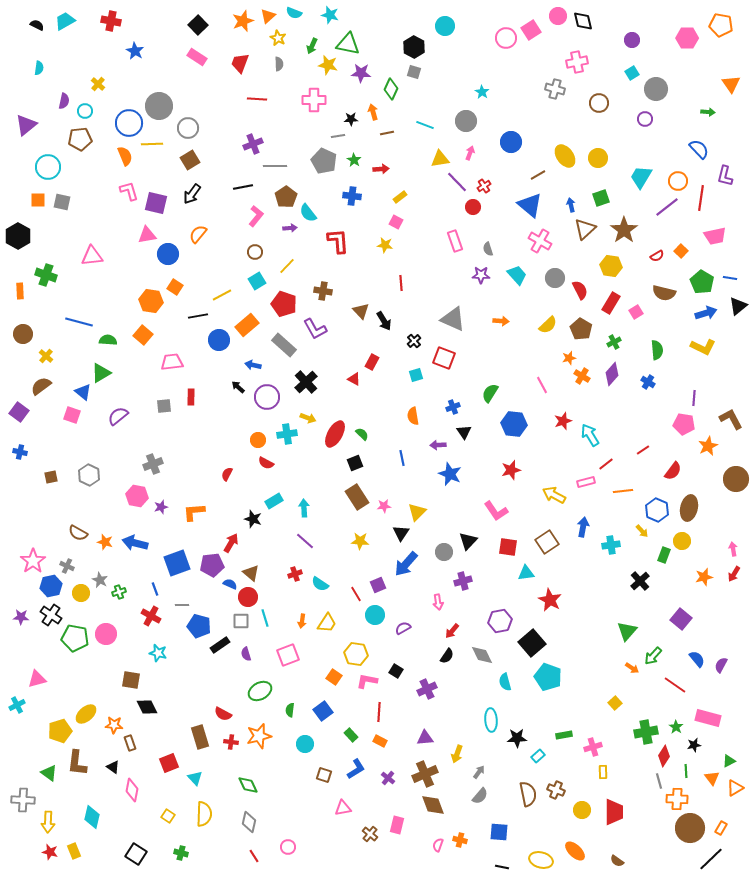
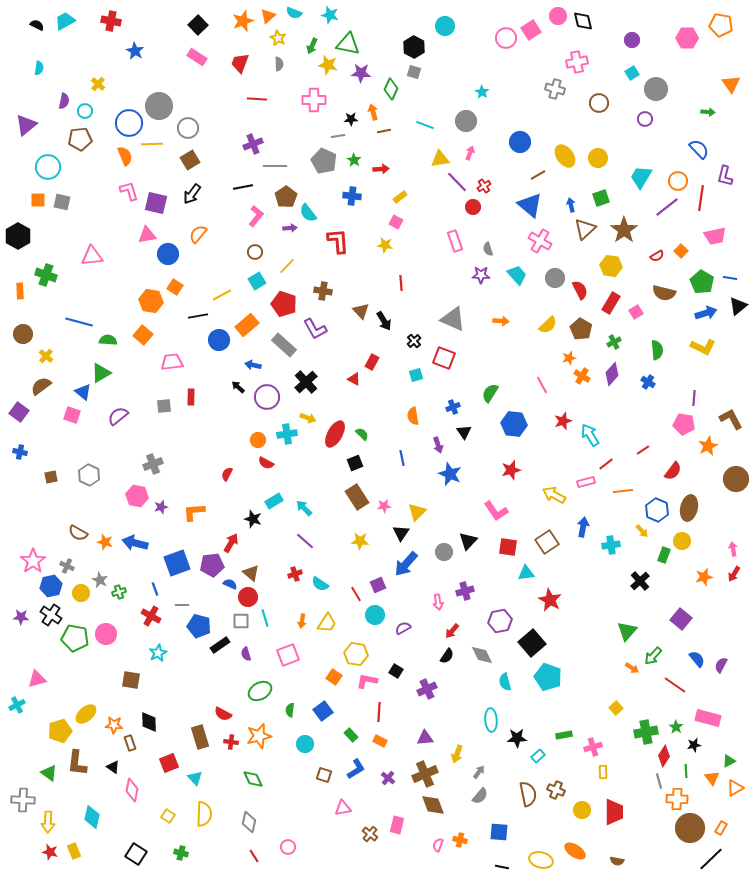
brown line at (387, 133): moved 3 px left, 2 px up
blue circle at (511, 142): moved 9 px right
purple arrow at (438, 445): rotated 105 degrees counterclockwise
cyan arrow at (304, 508): rotated 42 degrees counterclockwise
purple cross at (463, 581): moved 2 px right, 10 px down
cyan star at (158, 653): rotated 30 degrees clockwise
yellow square at (615, 703): moved 1 px right, 5 px down
black diamond at (147, 707): moved 2 px right, 15 px down; rotated 25 degrees clockwise
green diamond at (248, 785): moved 5 px right, 6 px up
orange ellipse at (575, 851): rotated 10 degrees counterclockwise
brown semicircle at (617, 861): rotated 24 degrees counterclockwise
